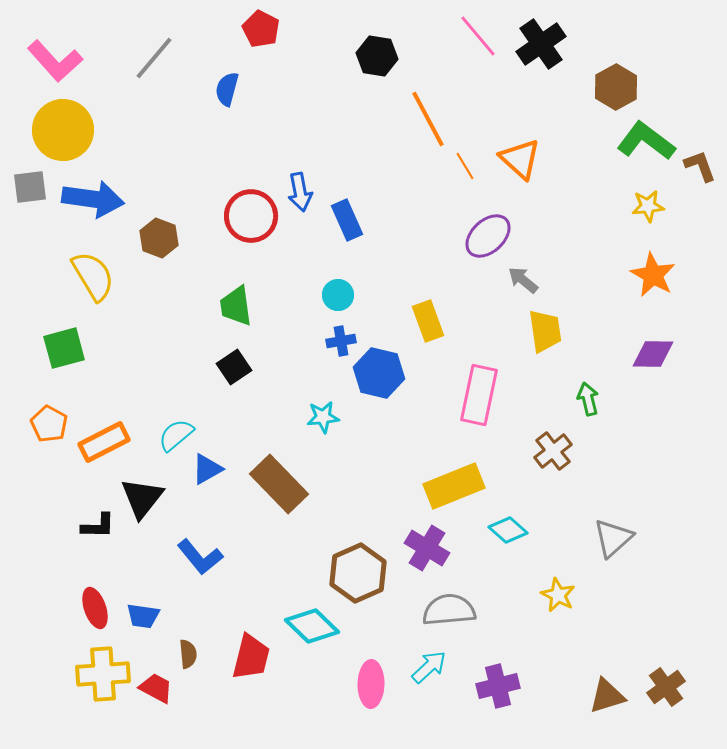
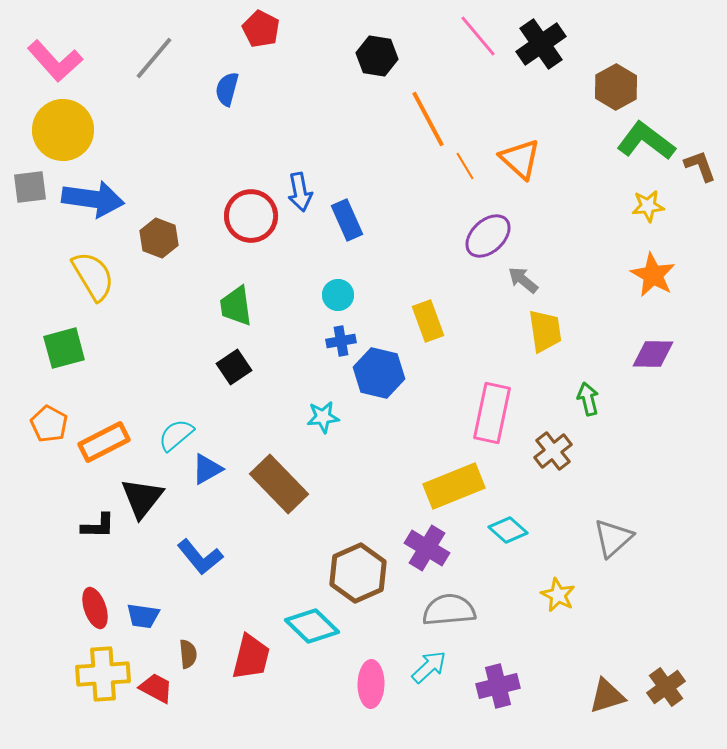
pink rectangle at (479, 395): moved 13 px right, 18 px down
